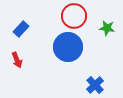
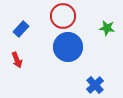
red circle: moved 11 px left
